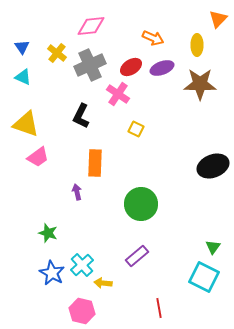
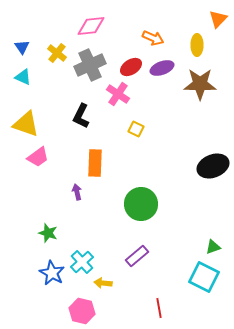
green triangle: rotated 35 degrees clockwise
cyan cross: moved 3 px up
